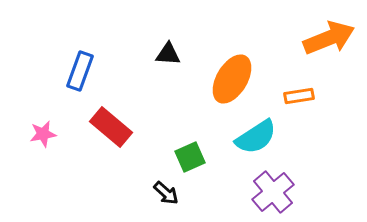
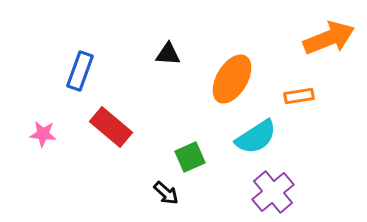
pink star: rotated 16 degrees clockwise
